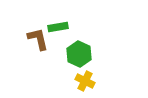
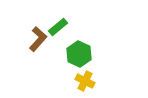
green rectangle: rotated 30 degrees counterclockwise
brown L-shape: rotated 55 degrees clockwise
